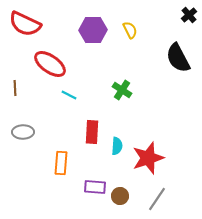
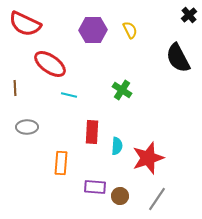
cyan line: rotated 14 degrees counterclockwise
gray ellipse: moved 4 px right, 5 px up
